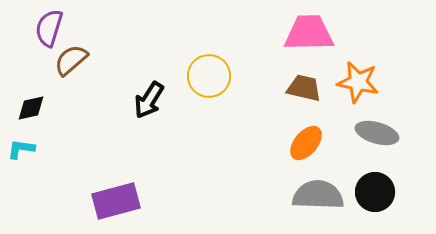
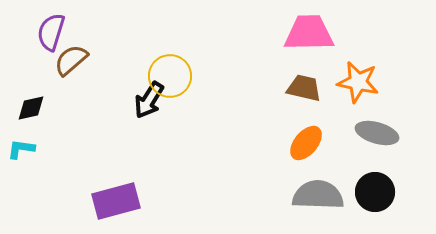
purple semicircle: moved 2 px right, 4 px down
yellow circle: moved 39 px left
